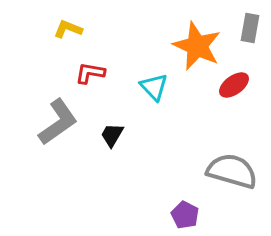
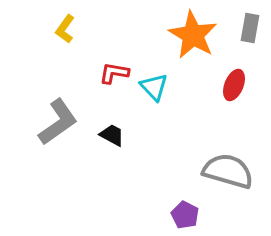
yellow L-shape: moved 3 px left; rotated 76 degrees counterclockwise
orange star: moved 4 px left, 11 px up; rotated 6 degrees clockwise
red L-shape: moved 24 px right
red ellipse: rotated 32 degrees counterclockwise
black trapezoid: rotated 88 degrees clockwise
gray semicircle: moved 4 px left
